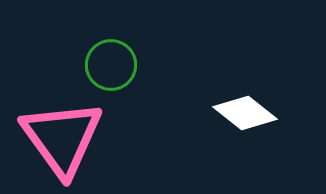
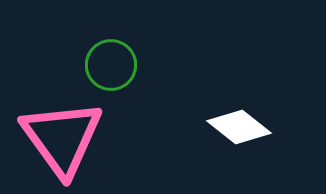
white diamond: moved 6 px left, 14 px down
